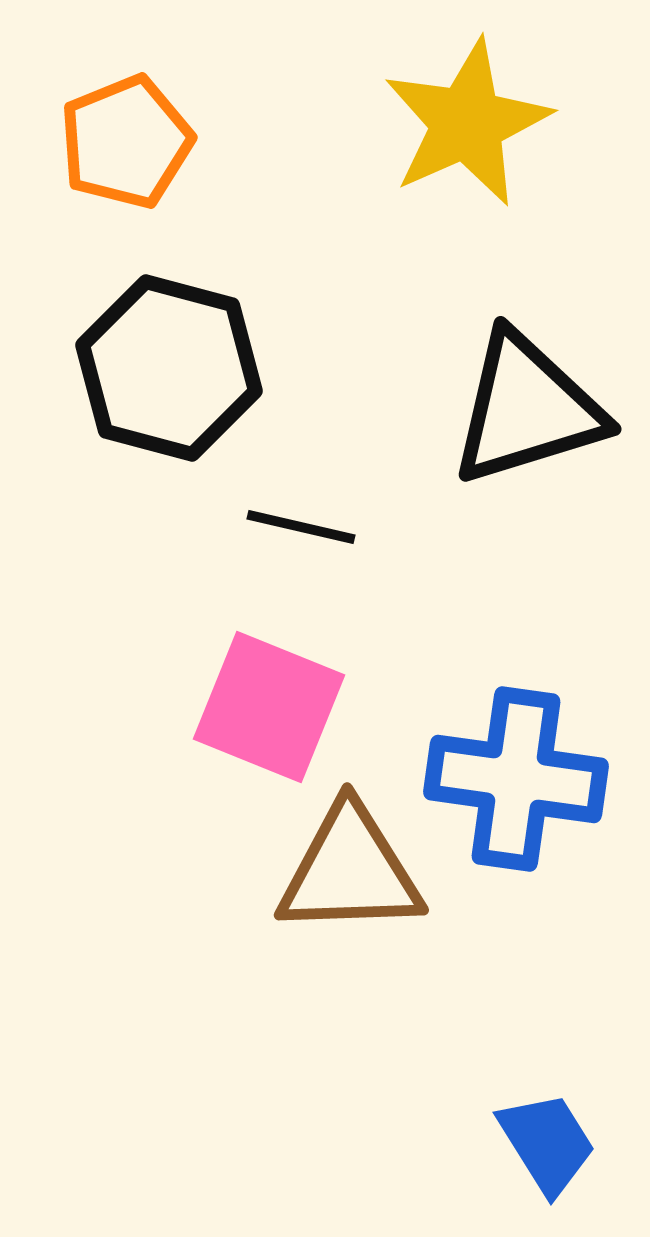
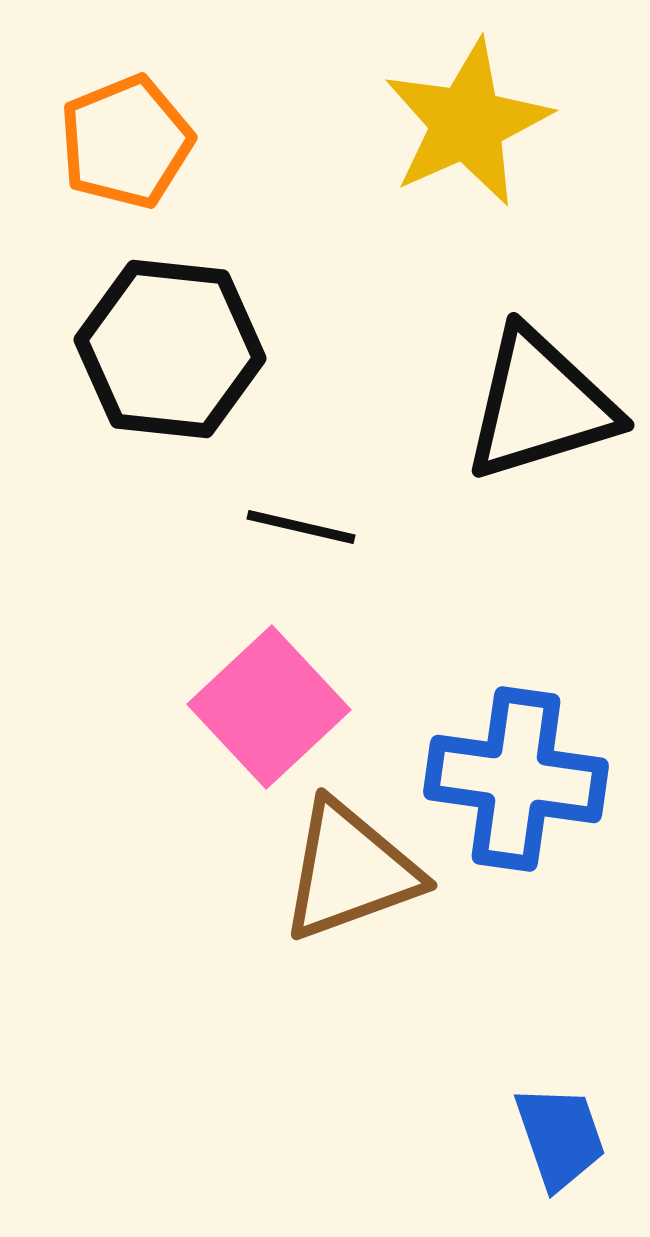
black hexagon: moved 1 px right, 19 px up; rotated 9 degrees counterclockwise
black triangle: moved 13 px right, 4 px up
pink square: rotated 25 degrees clockwise
brown triangle: rotated 18 degrees counterclockwise
blue trapezoid: moved 13 px right, 6 px up; rotated 13 degrees clockwise
